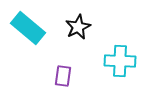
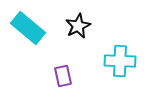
black star: moved 1 px up
purple rectangle: rotated 20 degrees counterclockwise
